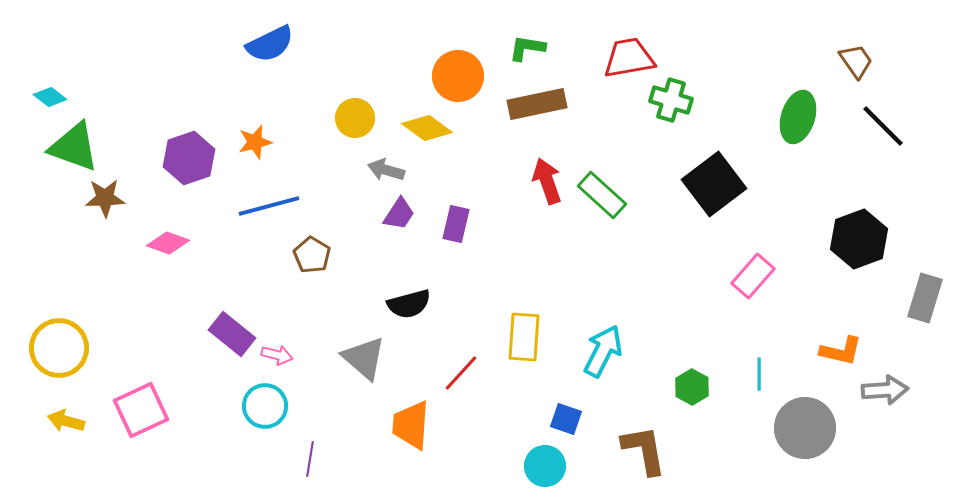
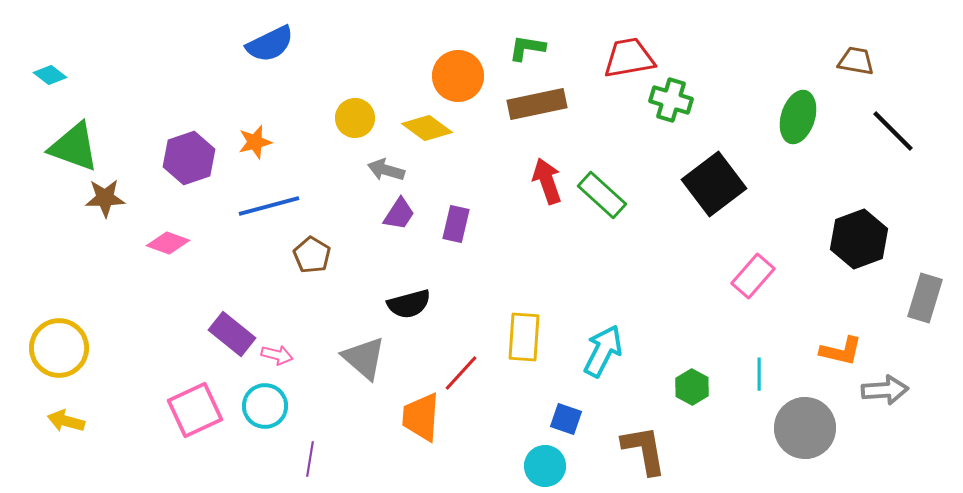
brown trapezoid at (856, 61): rotated 45 degrees counterclockwise
cyan diamond at (50, 97): moved 22 px up
black line at (883, 126): moved 10 px right, 5 px down
pink square at (141, 410): moved 54 px right
orange trapezoid at (411, 425): moved 10 px right, 8 px up
